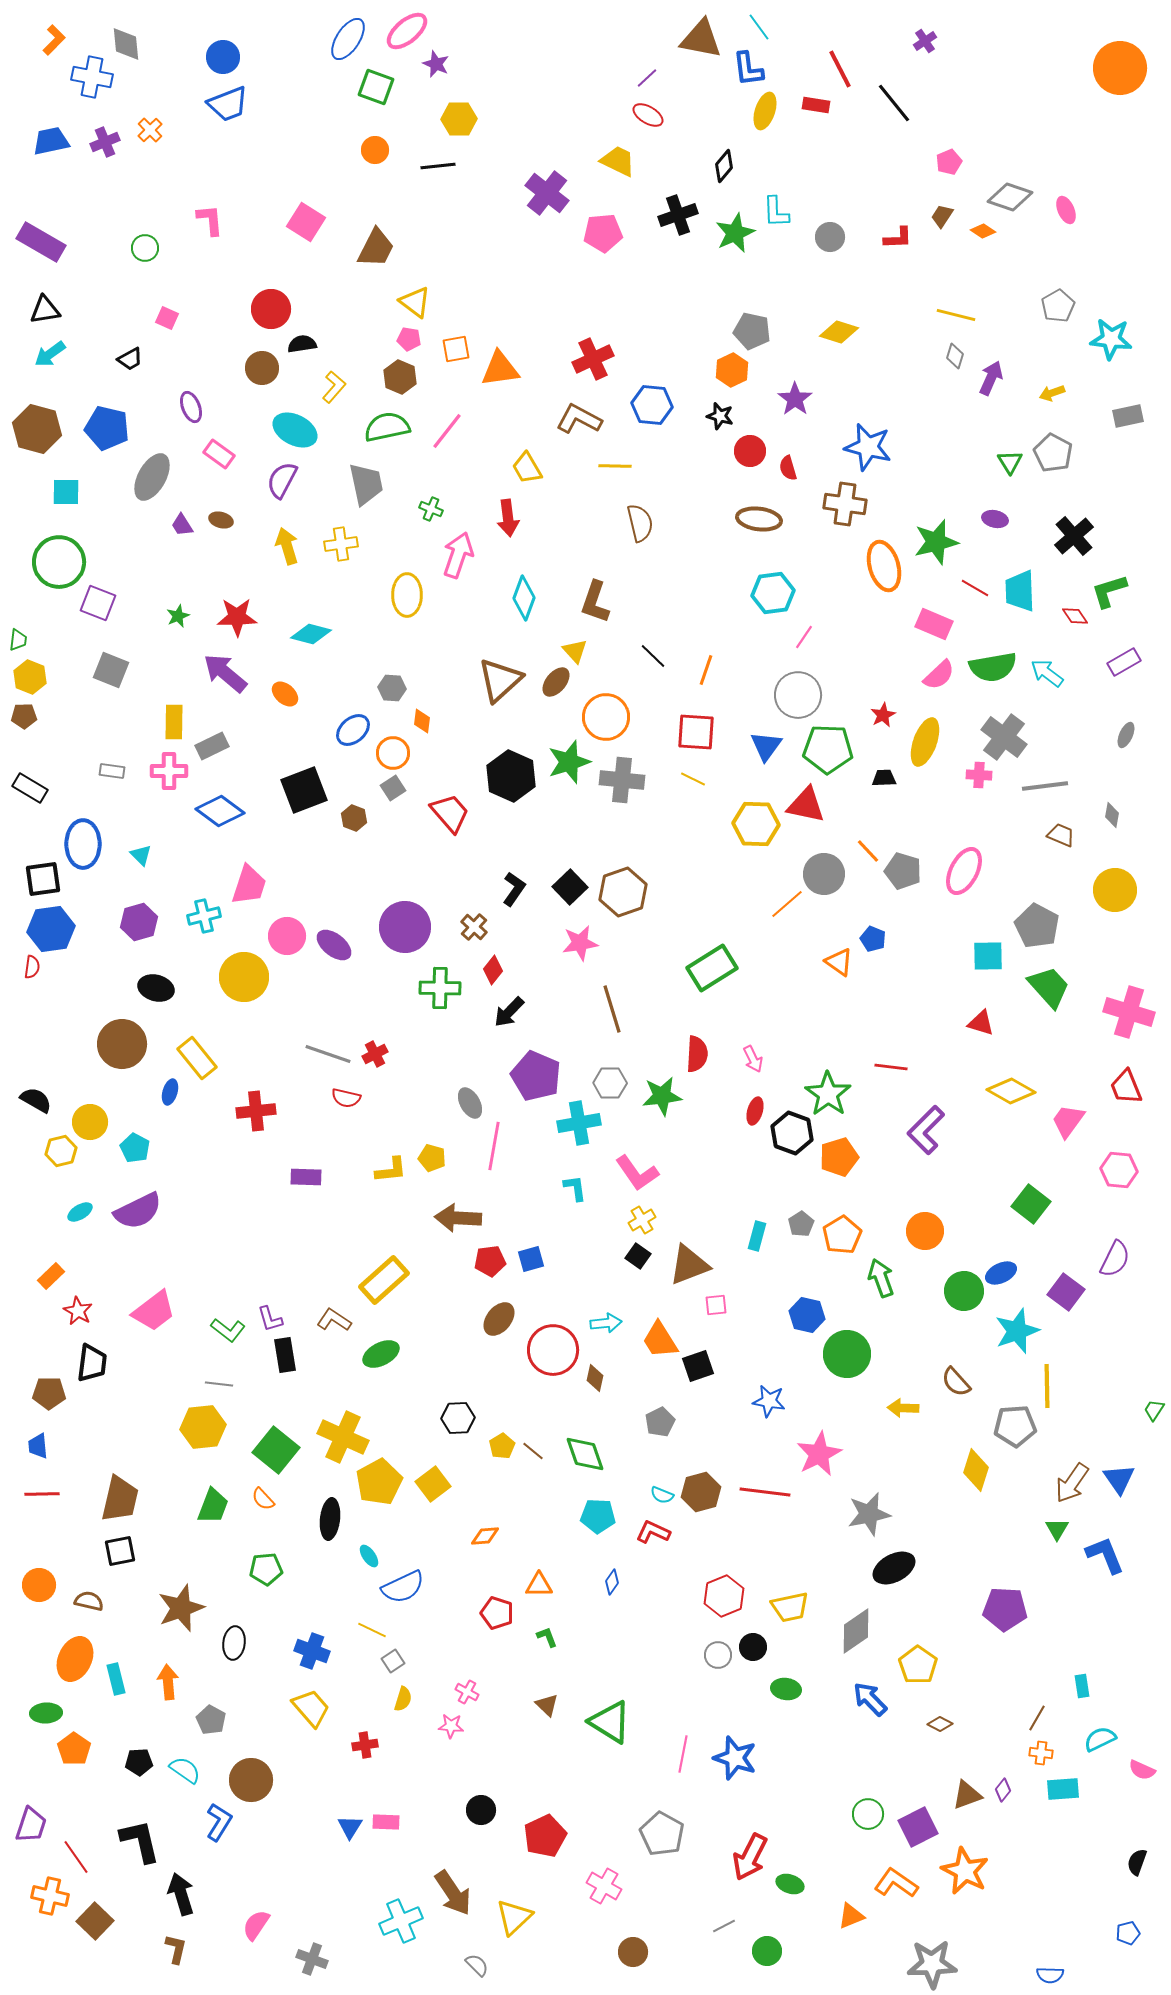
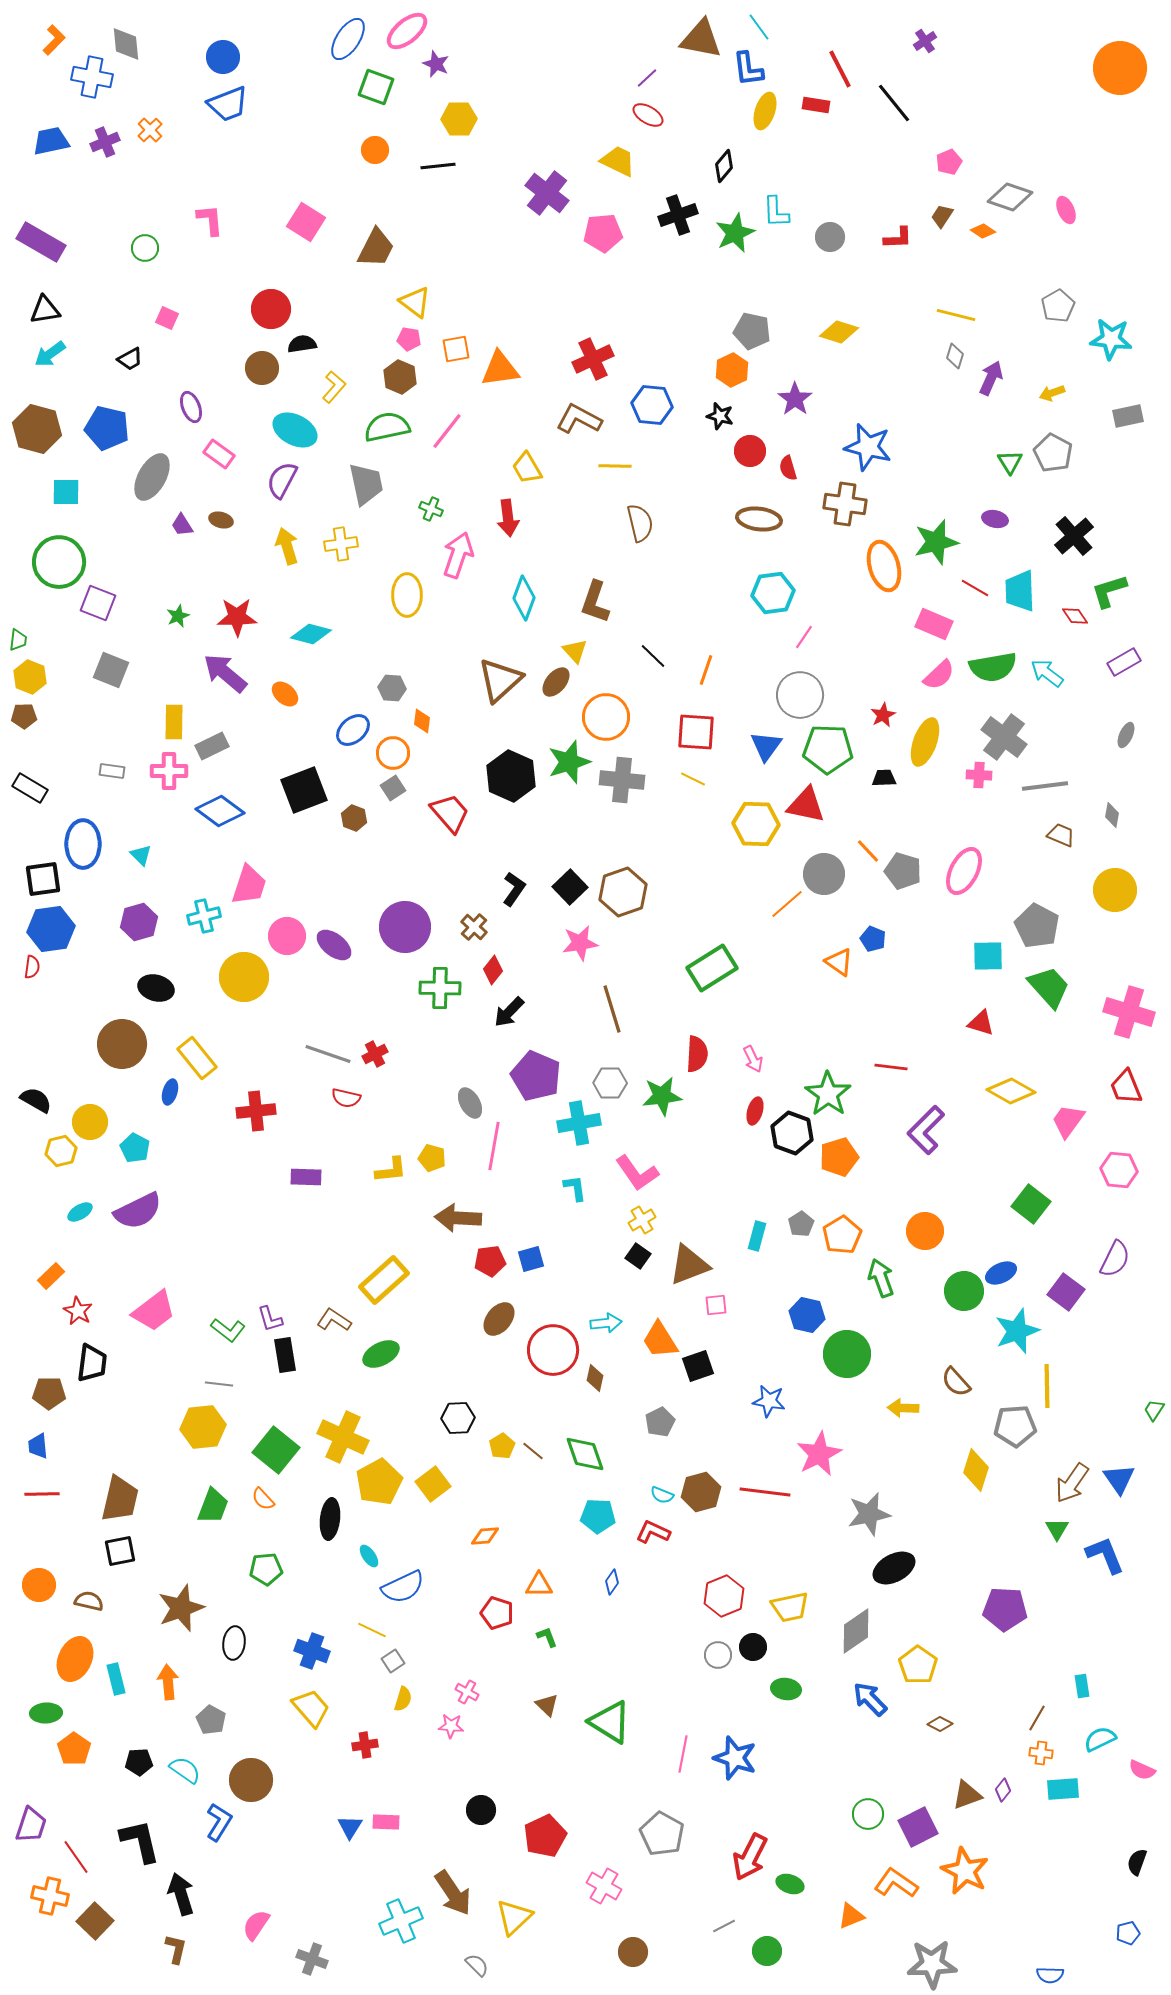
gray circle at (798, 695): moved 2 px right
